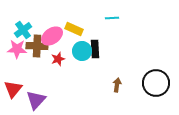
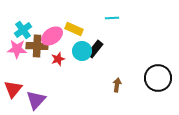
black rectangle: rotated 42 degrees clockwise
black circle: moved 2 px right, 5 px up
